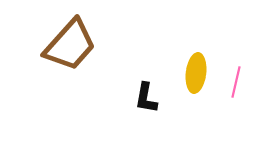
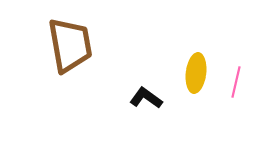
brown trapezoid: rotated 52 degrees counterclockwise
black L-shape: rotated 116 degrees clockwise
